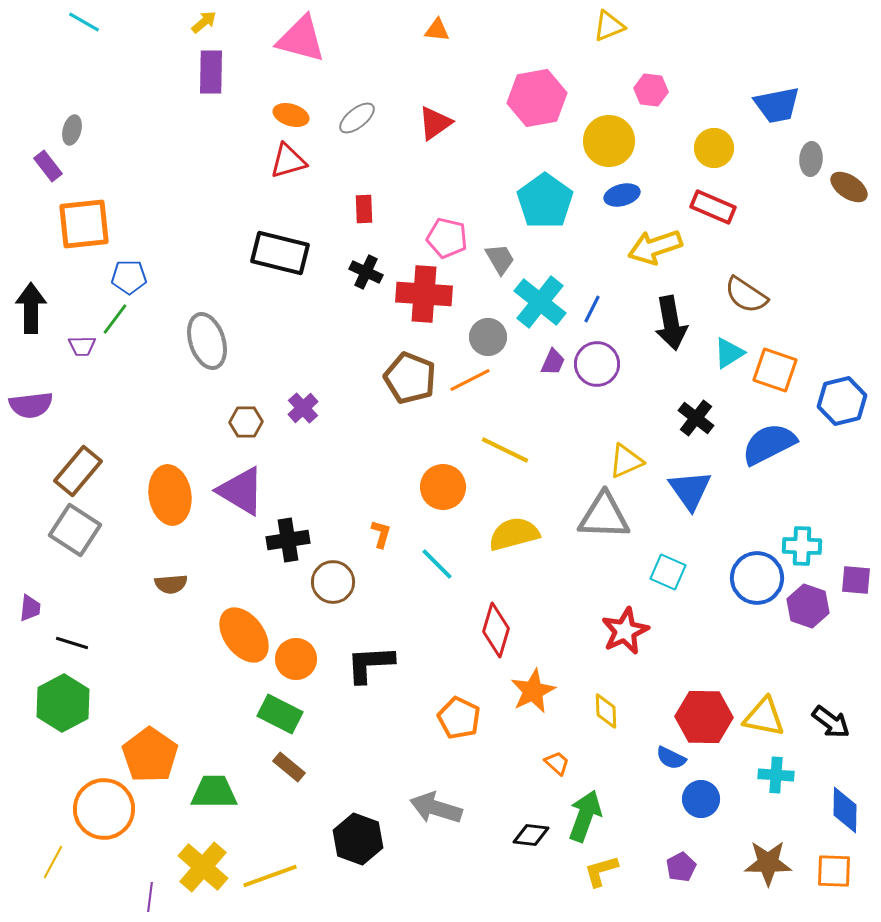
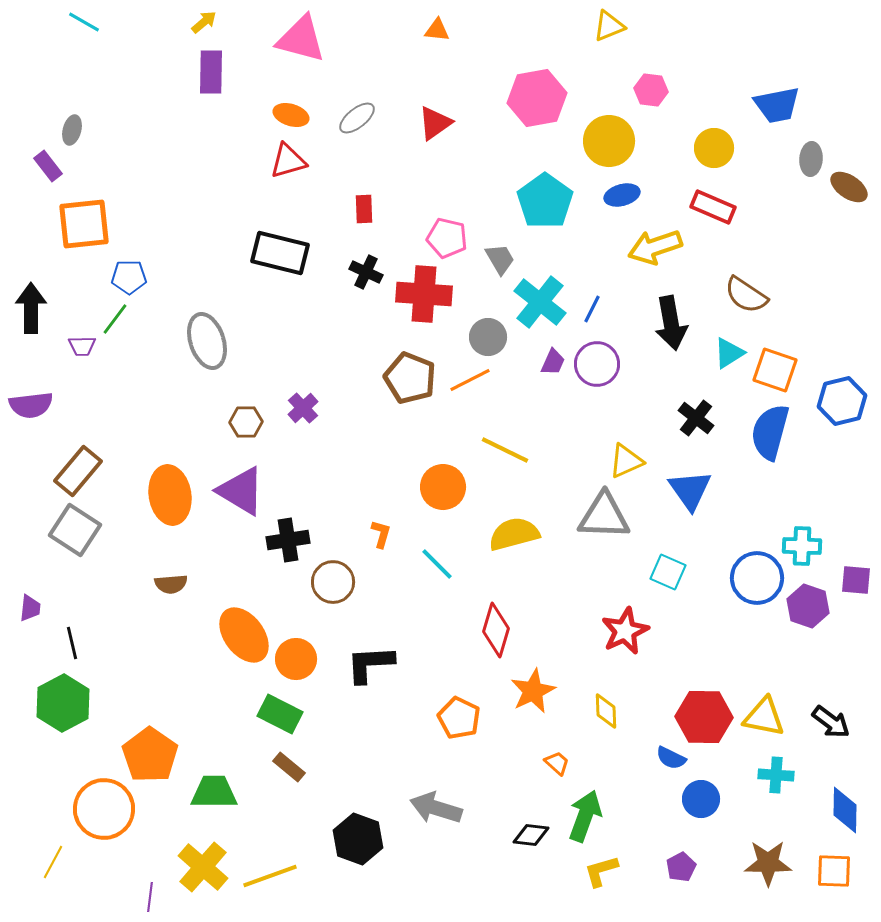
blue semicircle at (769, 444): moved 1 px right, 12 px up; rotated 48 degrees counterclockwise
black line at (72, 643): rotated 60 degrees clockwise
